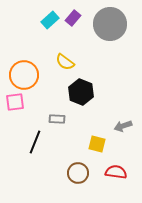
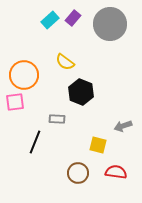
yellow square: moved 1 px right, 1 px down
